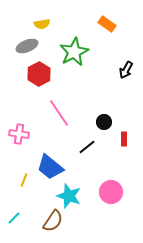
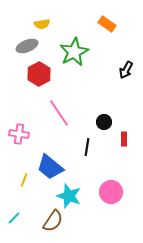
black line: rotated 42 degrees counterclockwise
